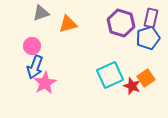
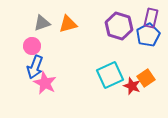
gray triangle: moved 1 px right, 10 px down
purple hexagon: moved 2 px left, 3 px down
blue pentagon: moved 3 px up; rotated 10 degrees counterclockwise
pink star: rotated 15 degrees counterclockwise
